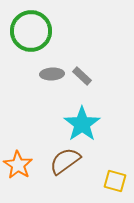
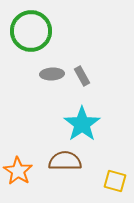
gray rectangle: rotated 18 degrees clockwise
brown semicircle: rotated 36 degrees clockwise
orange star: moved 6 px down
